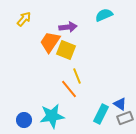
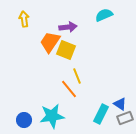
yellow arrow: rotated 49 degrees counterclockwise
